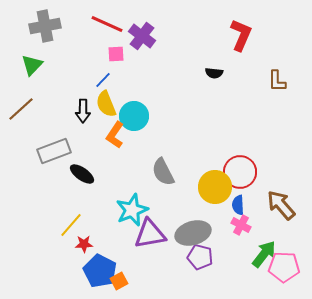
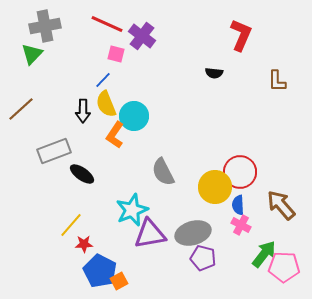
pink square: rotated 18 degrees clockwise
green triangle: moved 11 px up
purple pentagon: moved 3 px right, 1 px down
